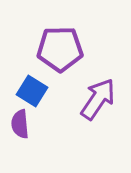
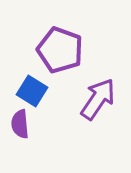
purple pentagon: moved 1 px down; rotated 21 degrees clockwise
